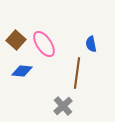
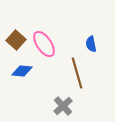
brown line: rotated 24 degrees counterclockwise
